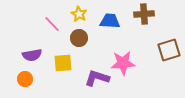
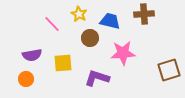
blue trapezoid: rotated 10 degrees clockwise
brown circle: moved 11 px right
brown square: moved 20 px down
pink star: moved 10 px up
orange circle: moved 1 px right
